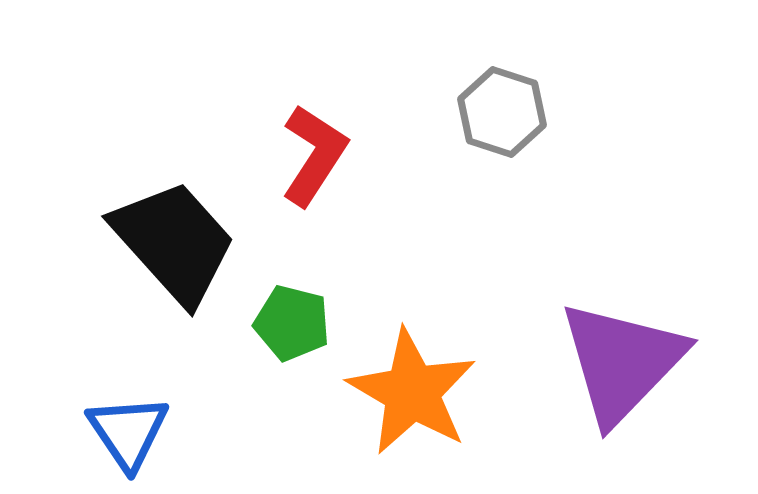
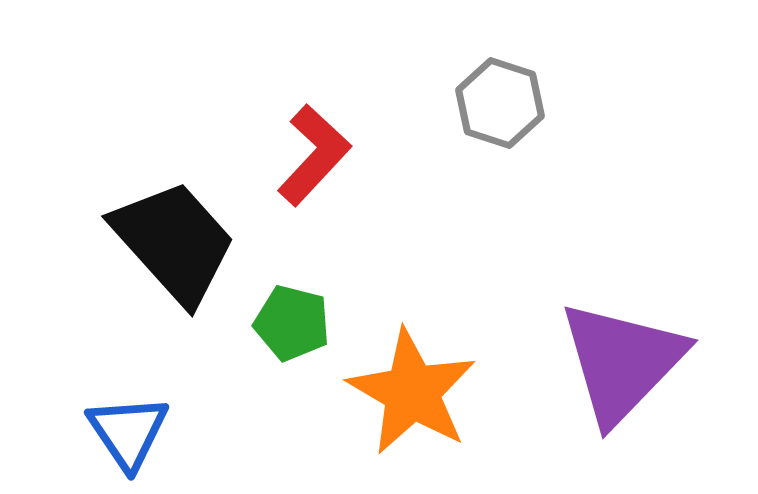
gray hexagon: moved 2 px left, 9 px up
red L-shape: rotated 10 degrees clockwise
